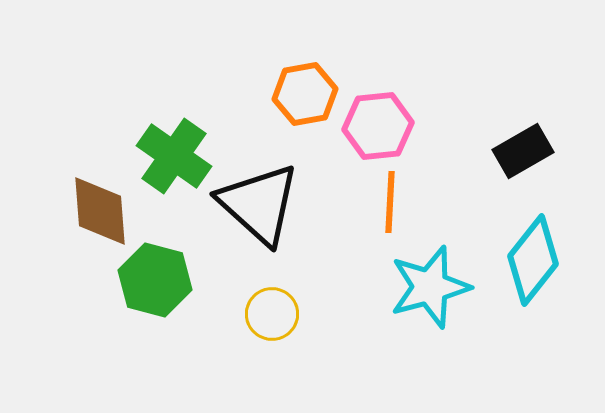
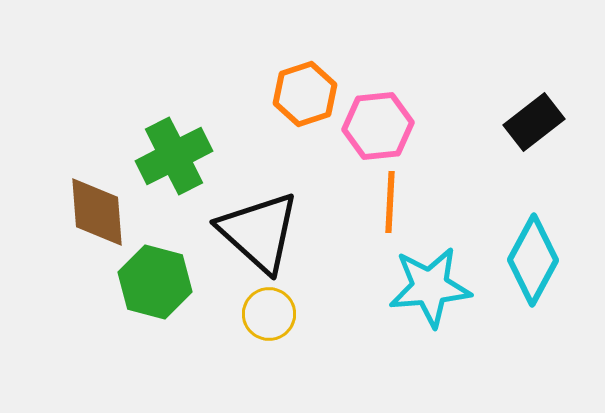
orange hexagon: rotated 8 degrees counterclockwise
black rectangle: moved 11 px right, 29 px up; rotated 8 degrees counterclockwise
green cross: rotated 28 degrees clockwise
black triangle: moved 28 px down
brown diamond: moved 3 px left, 1 px down
cyan diamond: rotated 10 degrees counterclockwise
green hexagon: moved 2 px down
cyan star: rotated 10 degrees clockwise
yellow circle: moved 3 px left
